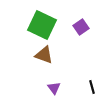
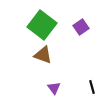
green square: rotated 12 degrees clockwise
brown triangle: moved 1 px left
